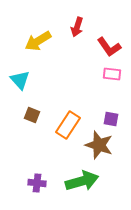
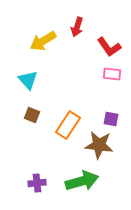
yellow arrow: moved 5 px right
cyan triangle: moved 8 px right
brown star: rotated 12 degrees counterclockwise
purple cross: rotated 12 degrees counterclockwise
